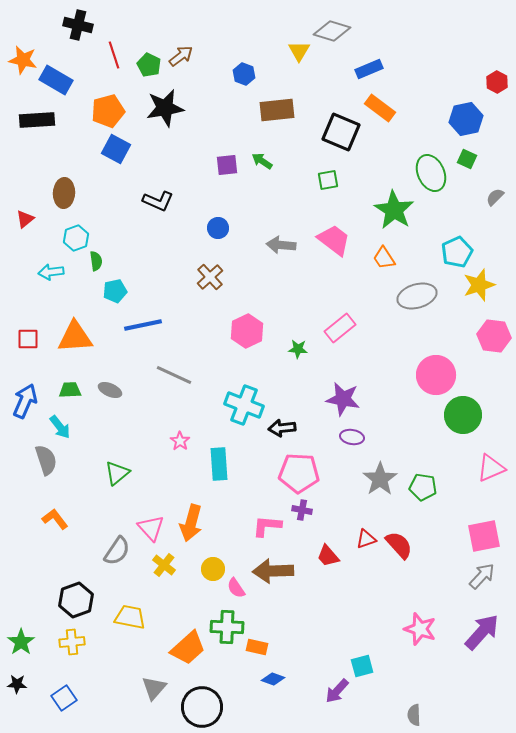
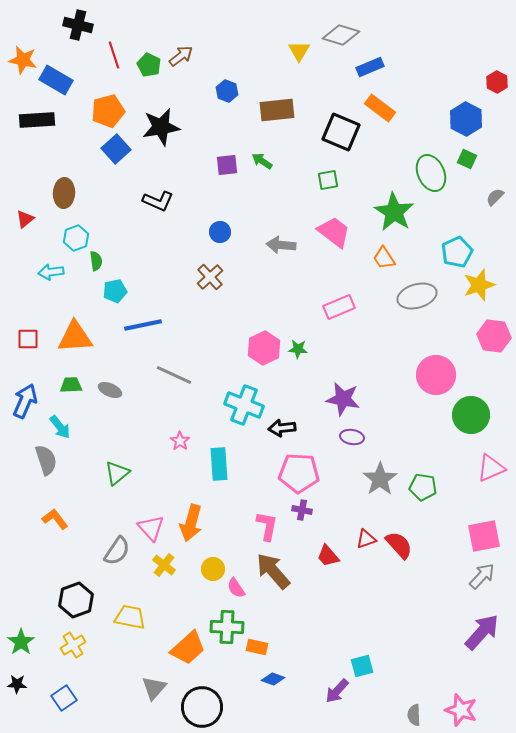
gray diamond at (332, 31): moved 9 px right, 4 px down
blue rectangle at (369, 69): moved 1 px right, 2 px up
blue hexagon at (244, 74): moved 17 px left, 17 px down
black star at (165, 108): moved 4 px left, 19 px down
blue hexagon at (466, 119): rotated 20 degrees counterclockwise
blue square at (116, 149): rotated 20 degrees clockwise
green star at (394, 210): moved 2 px down
blue circle at (218, 228): moved 2 px right, 4 px down
pink trapezoid at (334, 240): moved 8 px up
pink rectangle at (340, 328): moved 1 px left, 21 px up; rotated 16 degrees clockwise
pink hexagon at (247, 331): moved 17 px right, 17 px down
green trapezoid at (70, 390): moved 1 px right, 5 px up
green circle at (463, 415): moved 8 px right
pink L-shape at (267, 526): rotated 96 degrees clockwise
brown arrow at (273, 571): rotated 51 degrees clockwise
pink star at (420, 629): moved 41 px right, 81 px down
yellow cross at (72, 642): moved 1 px right, 3 px down; rotated 25 degrees counterclockwise
